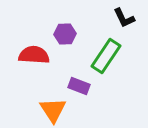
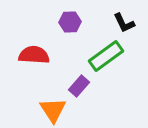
black L-shape: moved 5 px down
purple hexagon: moved 5 px right, 12 px up
green rectangle: rotated 20 degrees clockwise
purple rectangle: rotated 70 degrees counterclockwise
